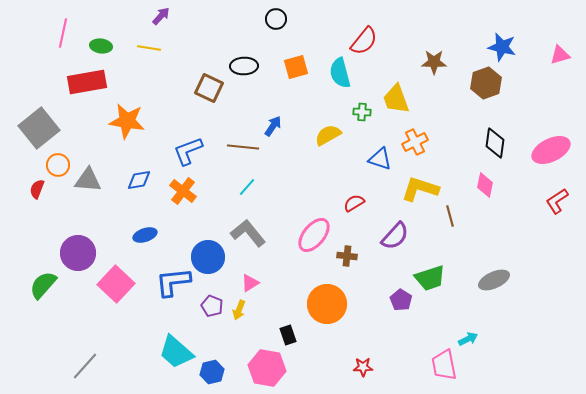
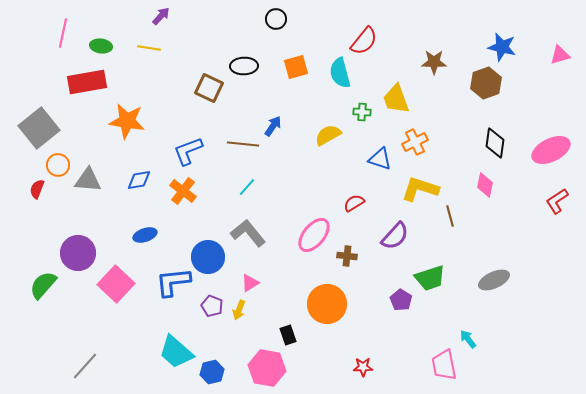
brown line at (243, 147): moved 3 px up
cyan arrow at (468, 339): rotated 102 degrees counterclockwise
